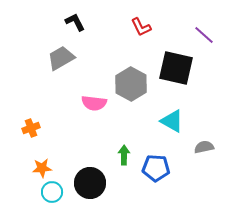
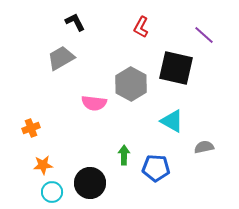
red L-shape: rotated 55 degrees clockwise
orange star: moved 1 px right, 3 px up
